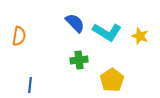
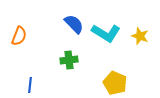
blue semicircle: moved 1 px left, 1 px down
cyan L-shape: moved 1 px left, 1 px down
orange semicircle: rotated 12 degrees clockwise
green cross: moved 10 px left
yellow pentagon: moved 3 px right, 3 px down; rotated 15 degrees counterclockwise
